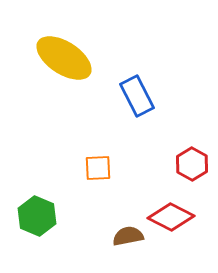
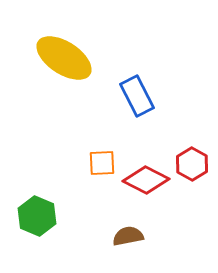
orange square: moved 4 px right, 5 px up
red diamond: moved 25 px left, 37 px up
